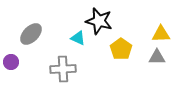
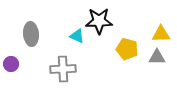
black star: rotated 16 degrees counterclockwise
gray ellipse: rotated 50 degrees counterclockwise
cyan triangle: moved 1 px left, 2 px up
yellow pentagon: moved 6 px right; rotated 20 degrees counterclockwise
purple circle: moved 2 px down
